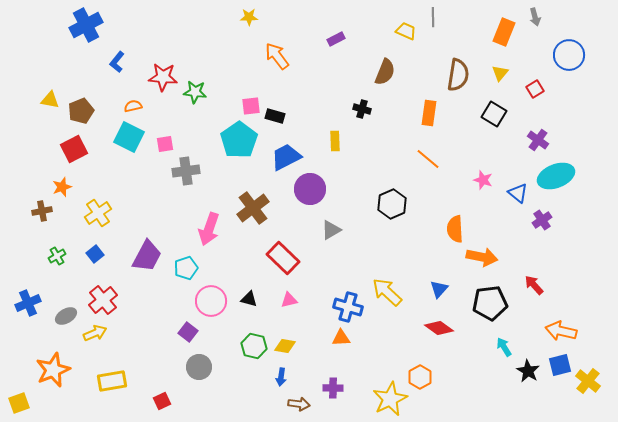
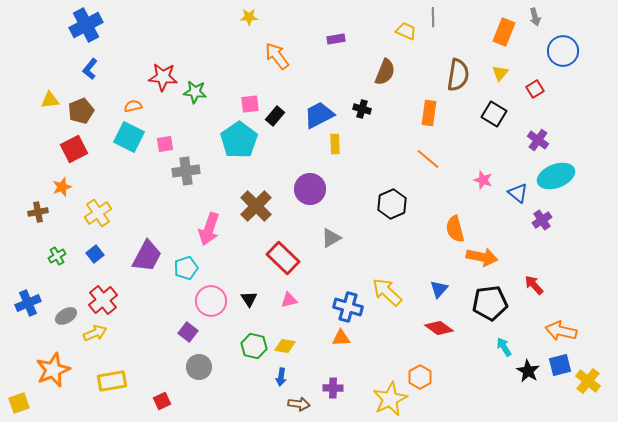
purple rectangle at (336, 39): rotated 18 degrees clockwise
blue circle at (569, 55): moved 6 px left, 4 px up
blue L-shape at (117, 62): moved 27 px left, 7 px down
yellow triangle at (50, 100): rotated 18 degrees counterclockwise
pink square at (251, 106): moved 1 px left, 2 px up
black rectangle at (275, 116): rotated 66 degrees counterclockwise
yellow rectangle at (335, 141): moved 3 px down
blue trapezoid at (286, 157): moved 33 px right, 42 px up
brown cross at (253, 208): moved 3 px right, 2 px up; rotated 8 degrees counterclockwise
brown cross at (42, 211): moved 4 px left, 1 px down
orange semicircle at (455, 229): rotated 12 degrees counterclockwise
gray triangle at (331, 230): moved 8 px down
black triangle at (249, 299): rotated 42 degrees clockwise
